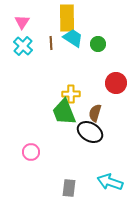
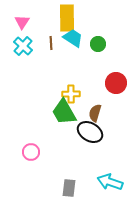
green trapezoid: rotated 8 degrees counterclockwise
